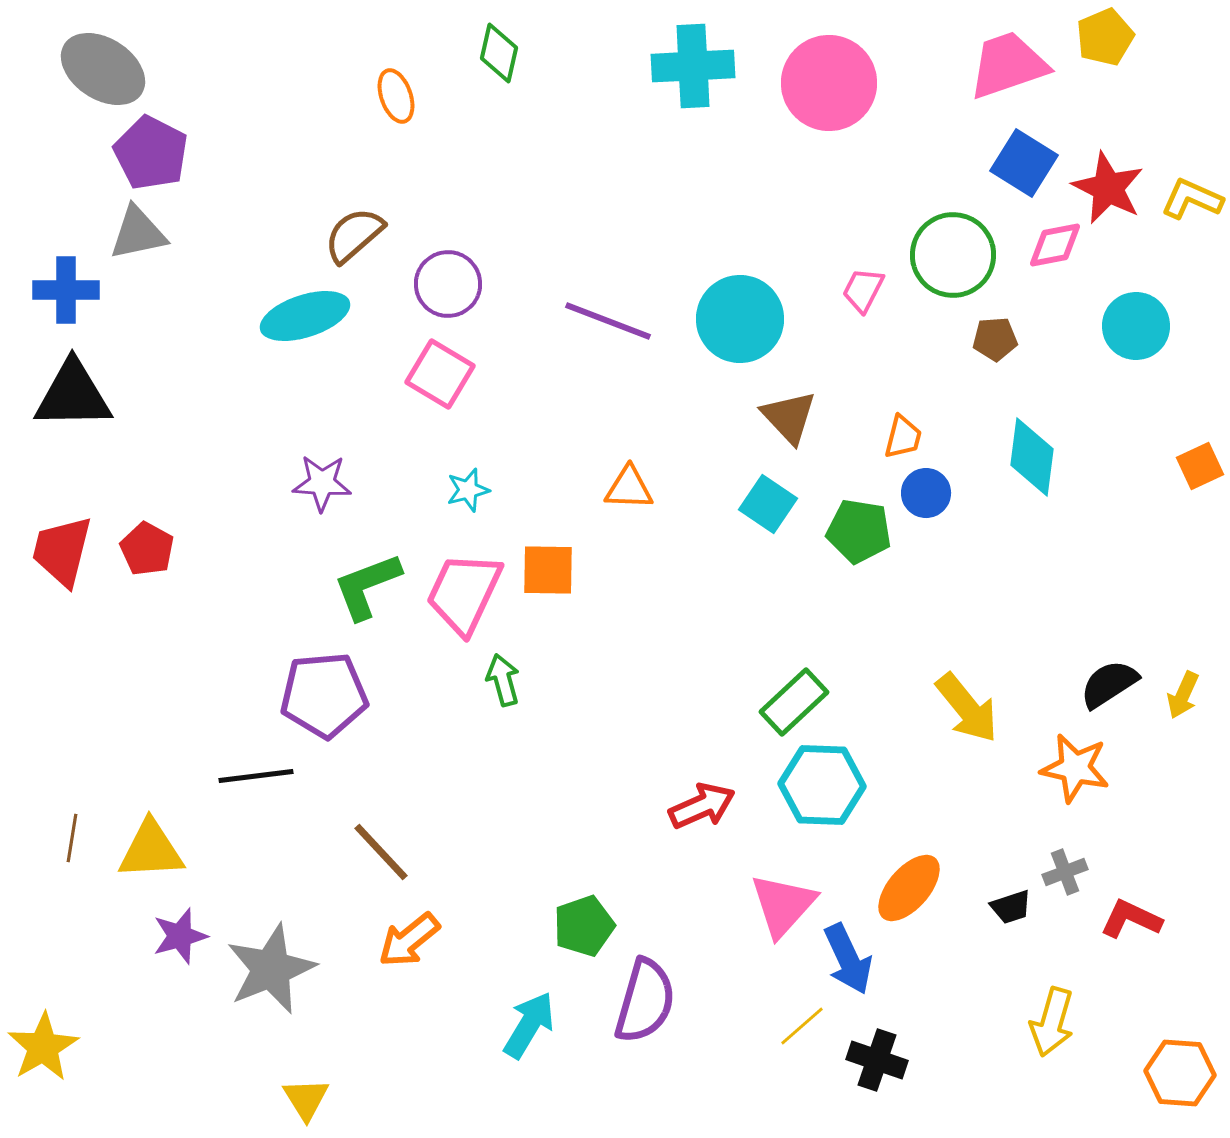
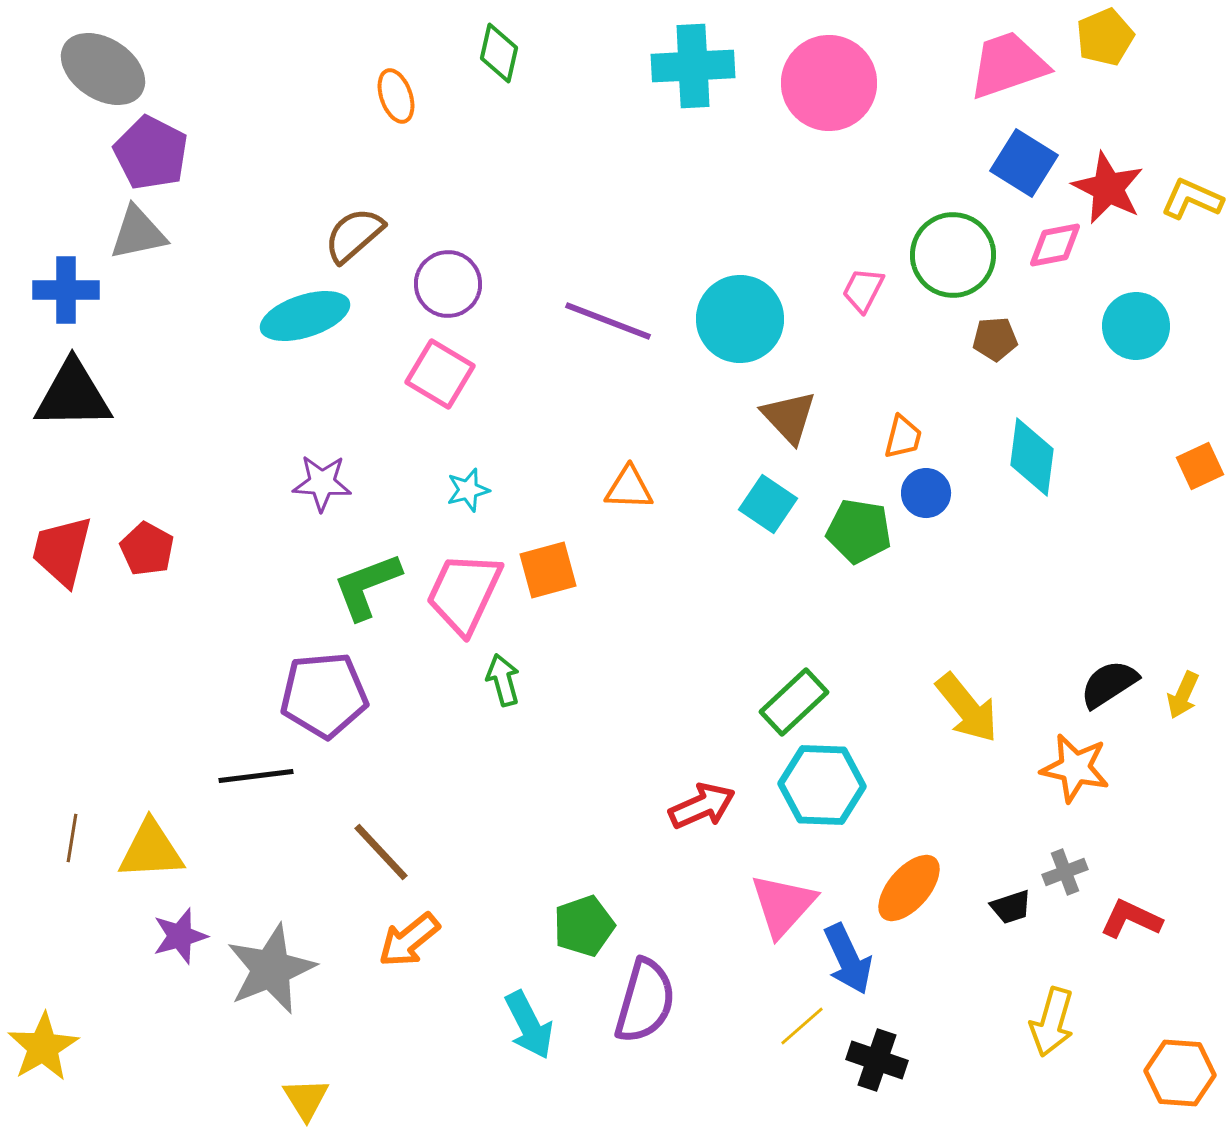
orange square at (548, 570): rotated 16 degrees counterclockwise
cyan arrow at (529, 1025): rotated 122 degrees clockwise
